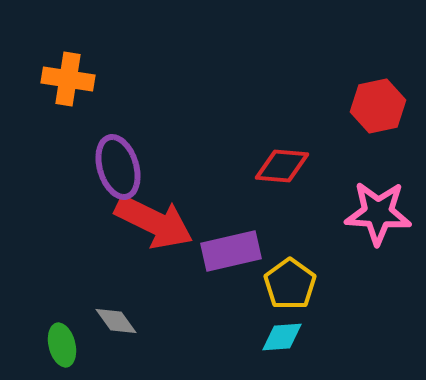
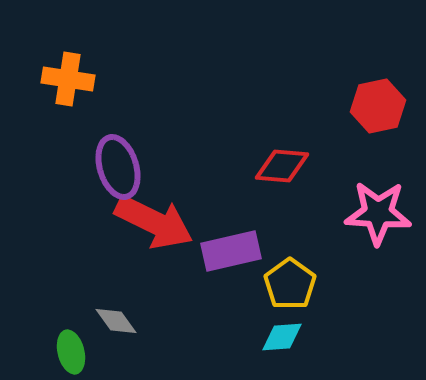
green ellipse: moved 9 px right, 7 px down
